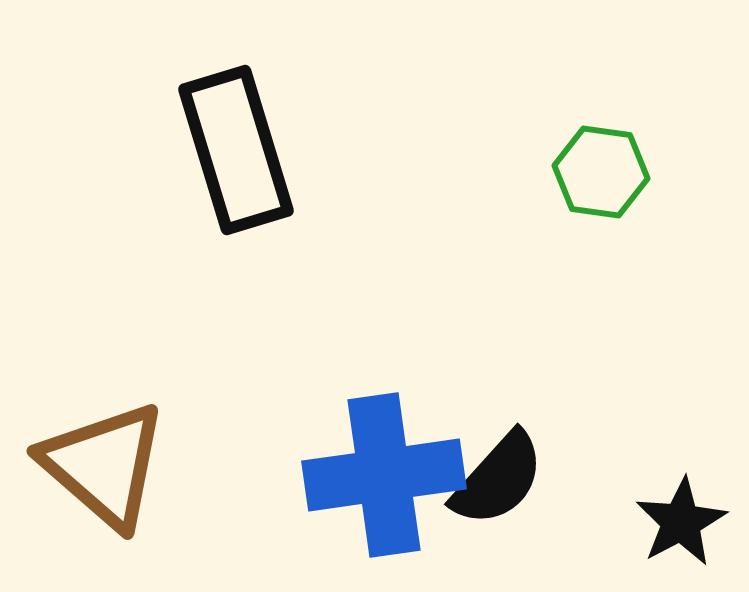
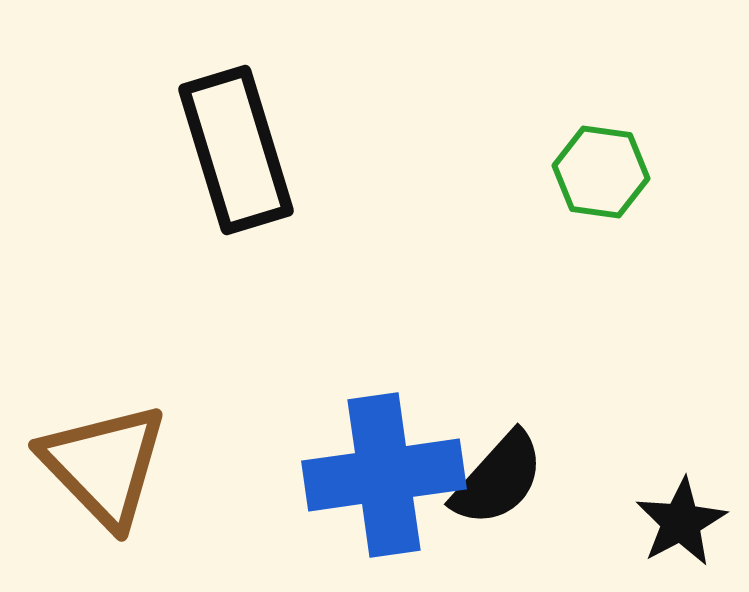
brown triangle: rotated 5 degrees clockwise
